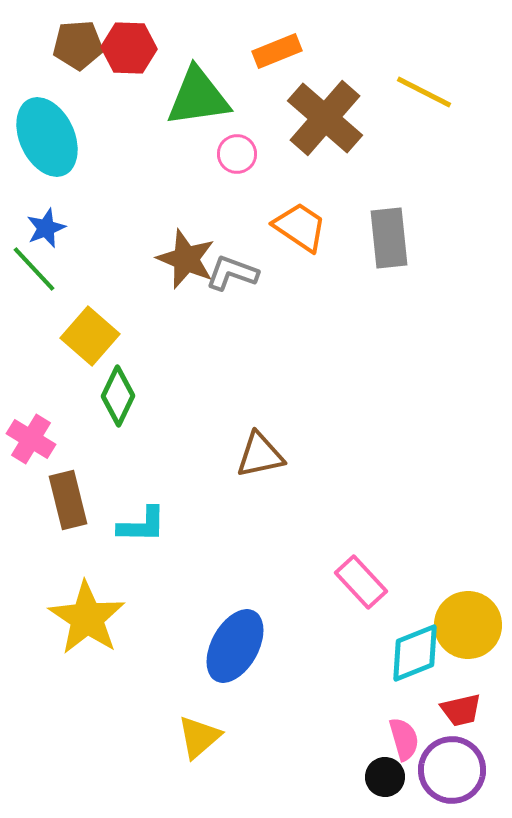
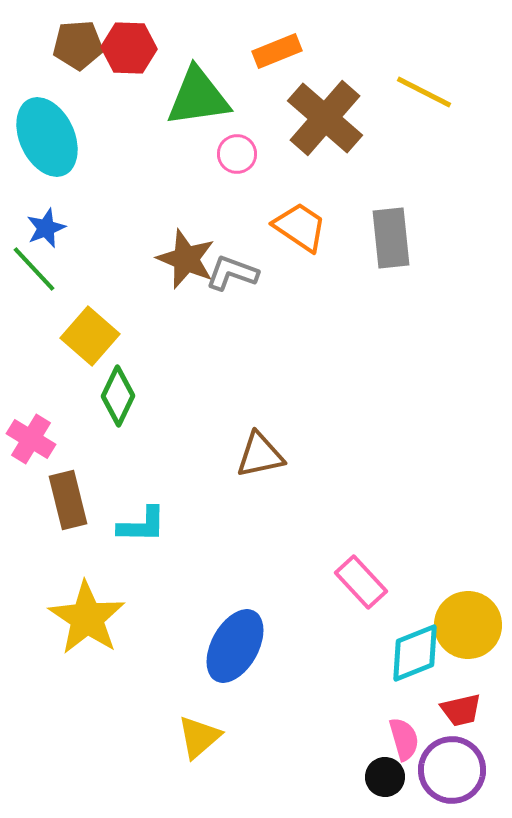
gray rectangle: moved 2 px right
